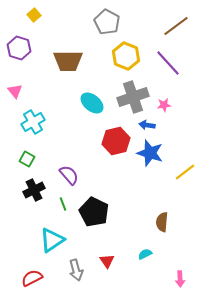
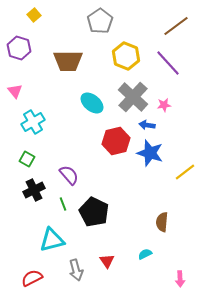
gray pentagon: moved 7 px left, 1 px up; rotated 10 degrees clockwise
gray cross: rotated 28 degrees counterclockwise
cyan triangle: rotated 20 degrees clockwise
